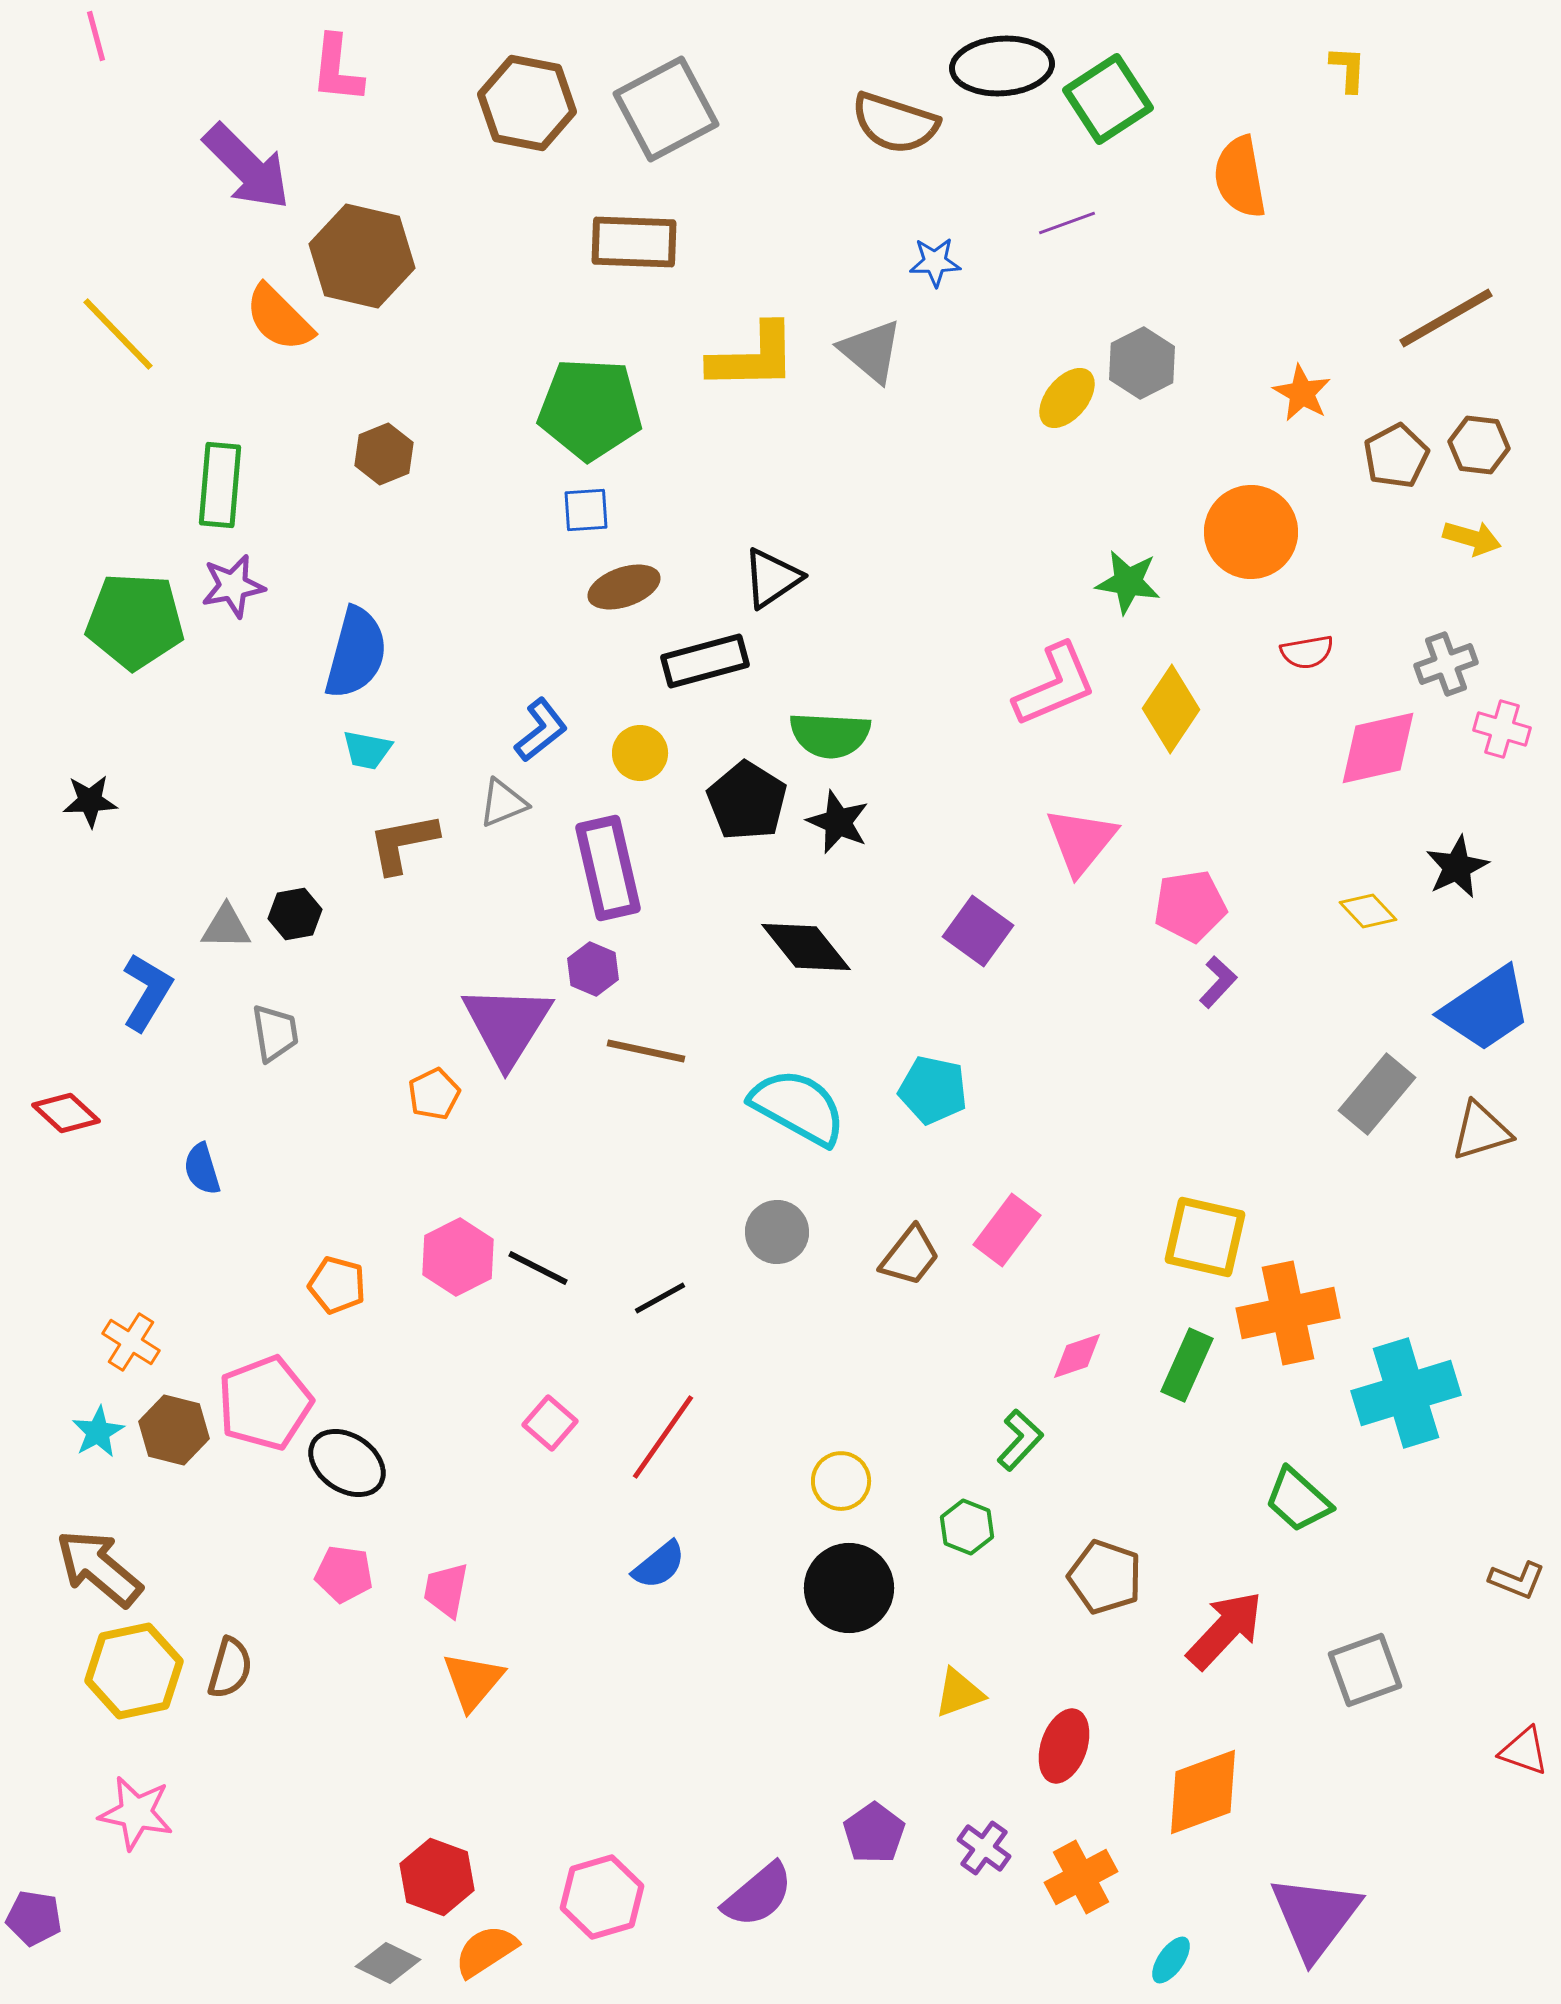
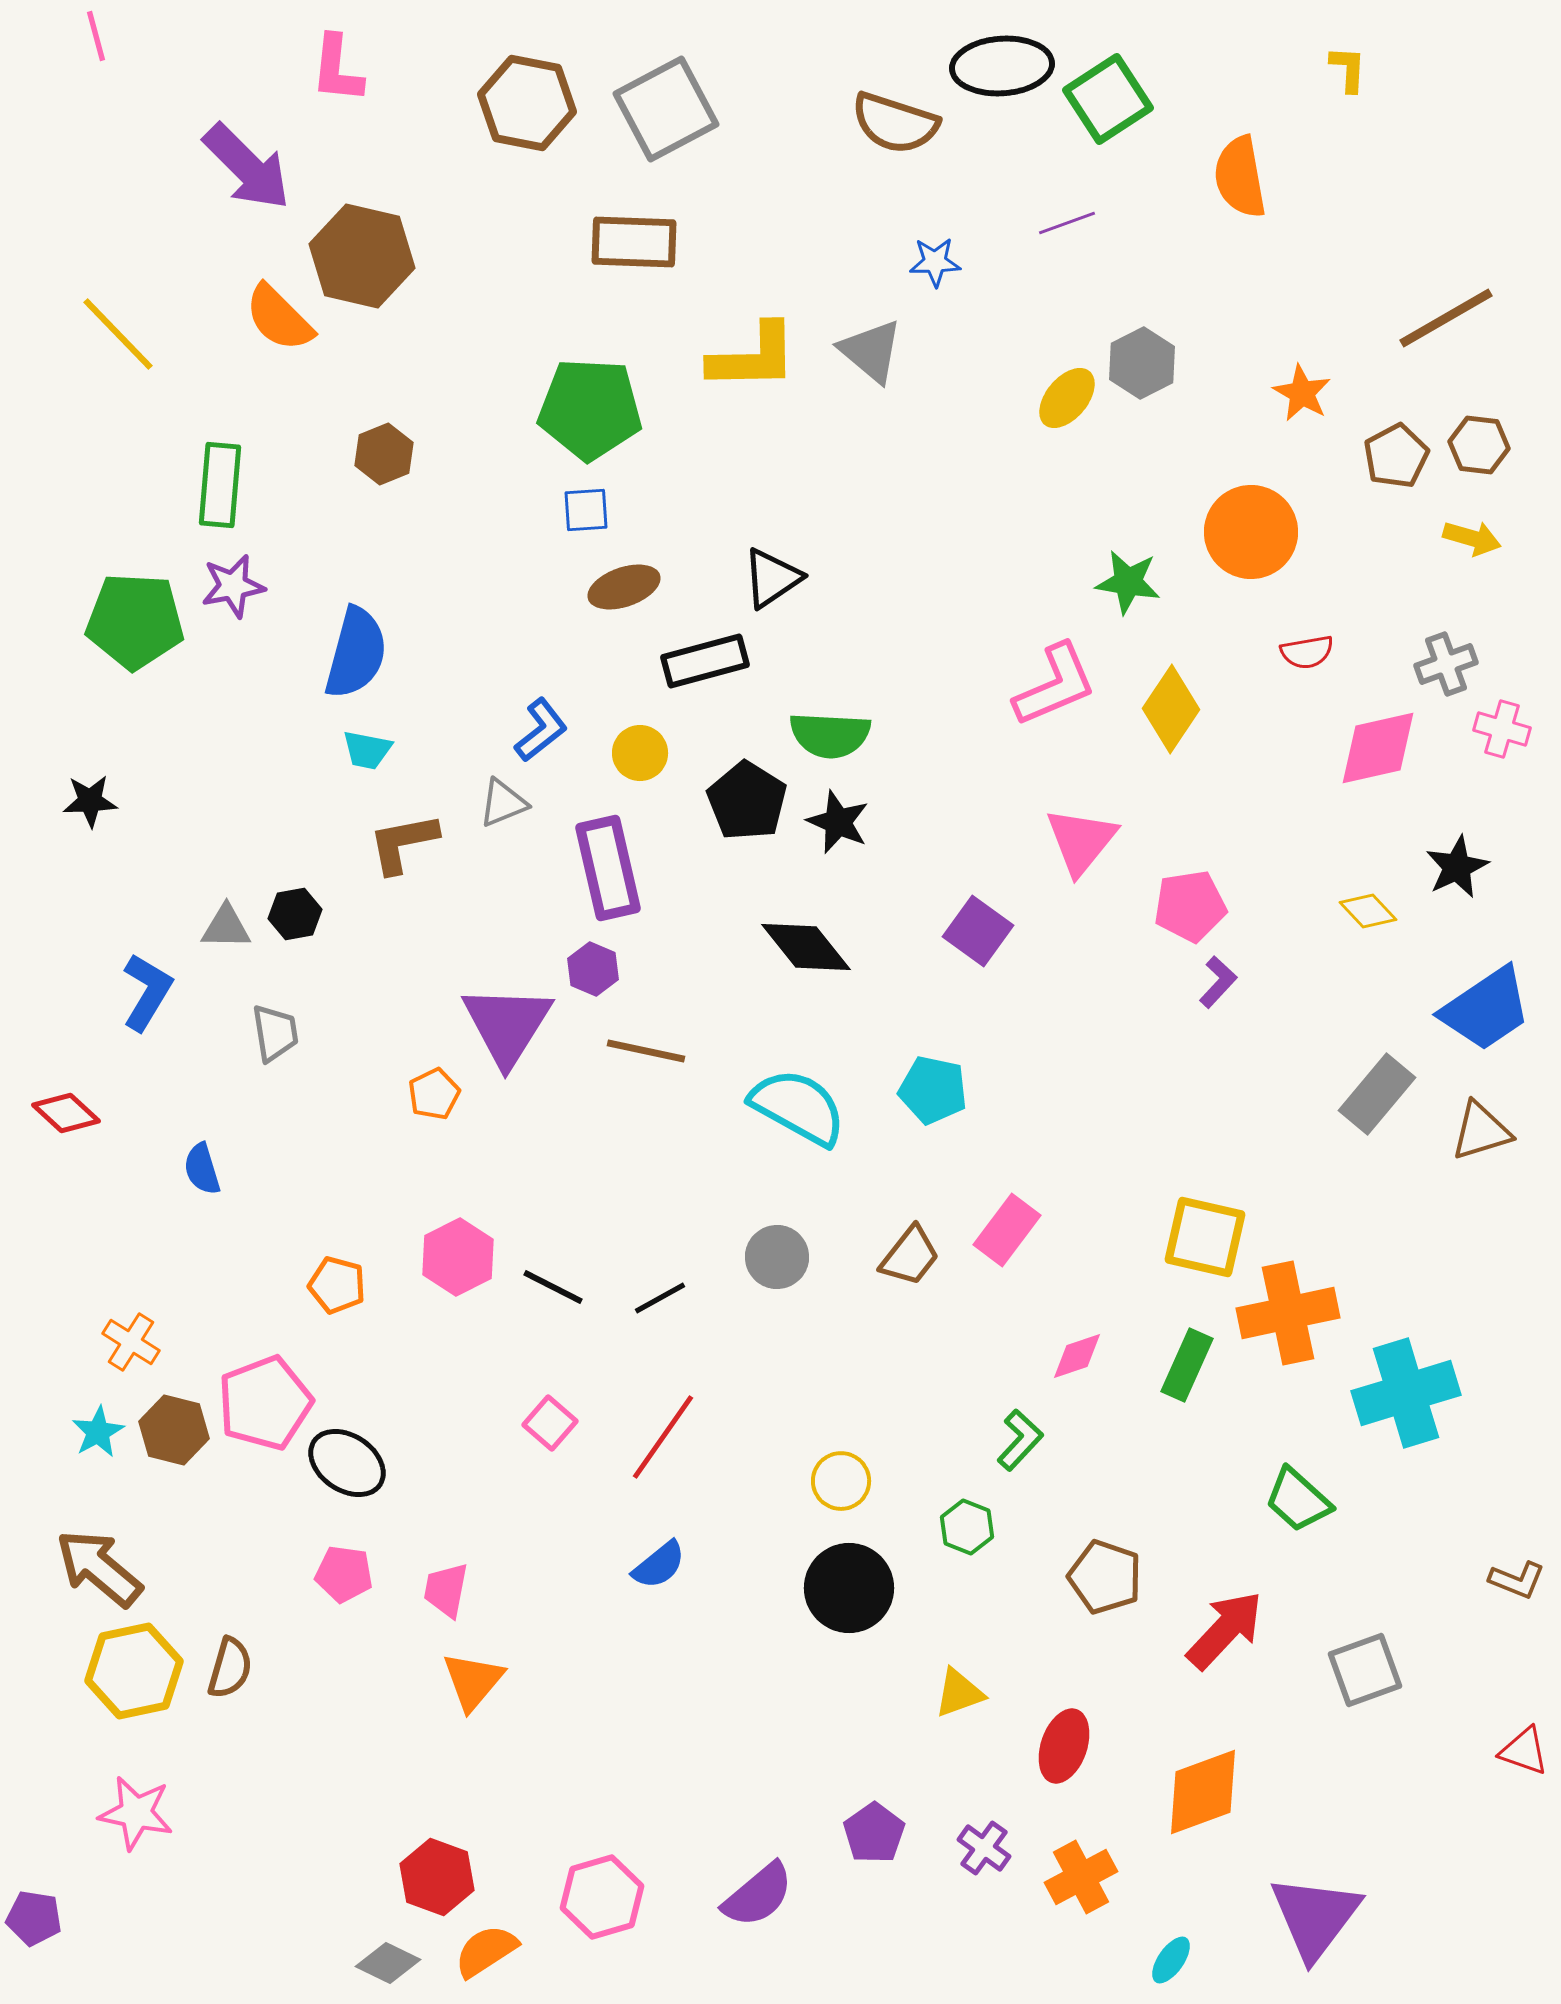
gray circle at (777, 1232): moved 25 px down
black line at (538, 1268): moved 15 px right, 19 px down
